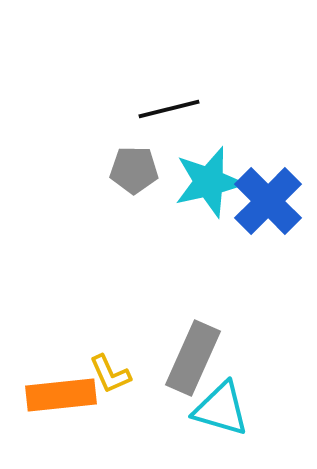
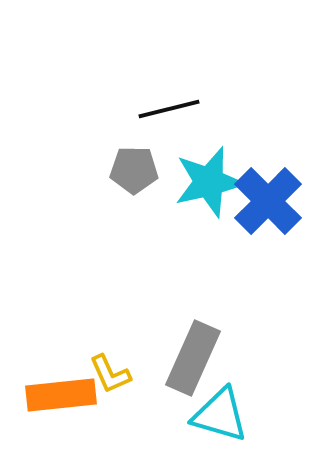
cyan triangle: moved 1 px left, 6 px down
